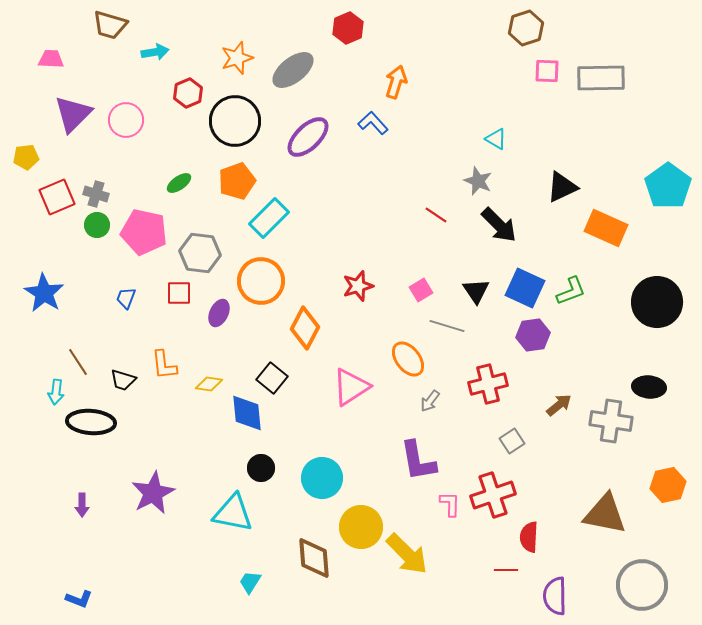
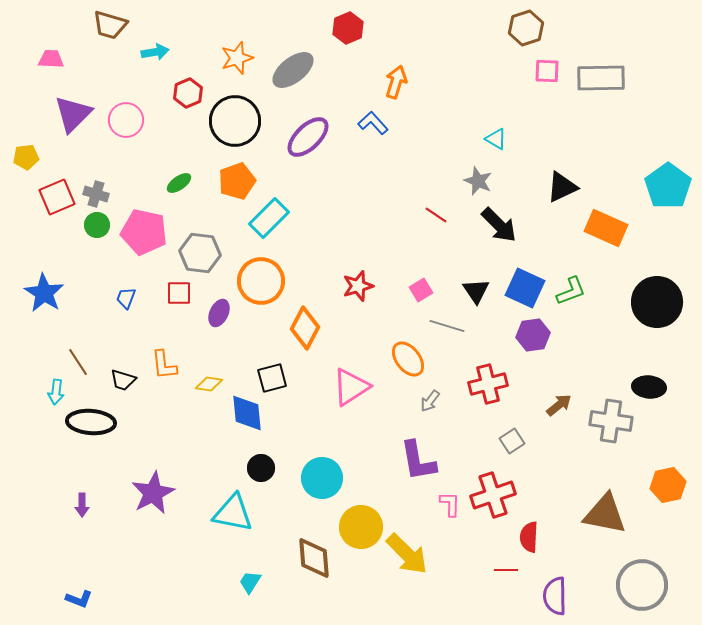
black square at (272, 378): rotated 36 degrees clockwise
